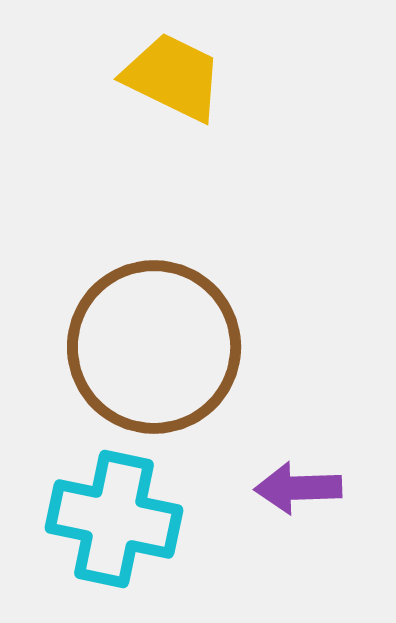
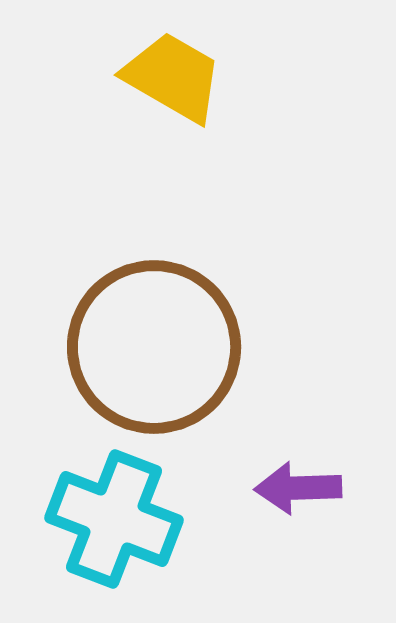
yellow trapezoid: rotated 4 degrees clockwise
cyan cross: rotated 9 degrees clockwise
